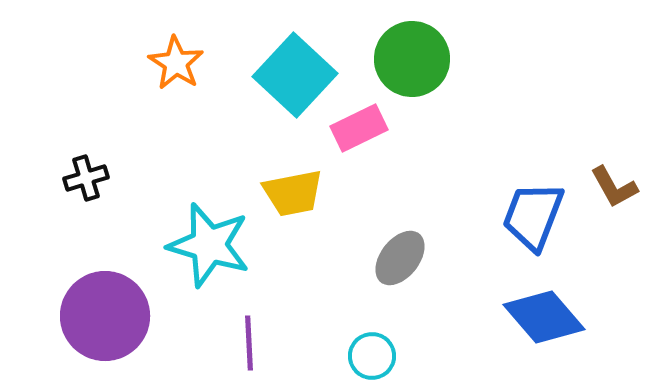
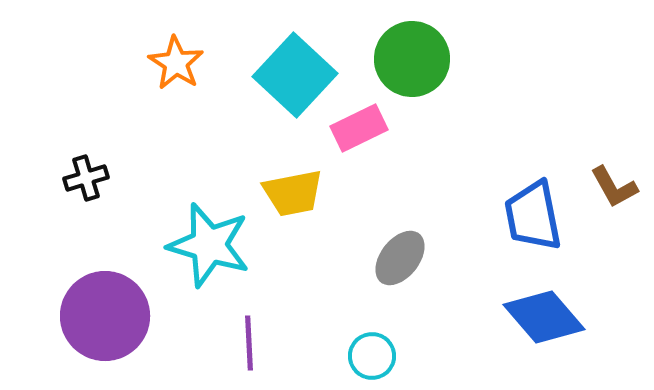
blue trapezoid: rotated 32 degrees counterclockwise
